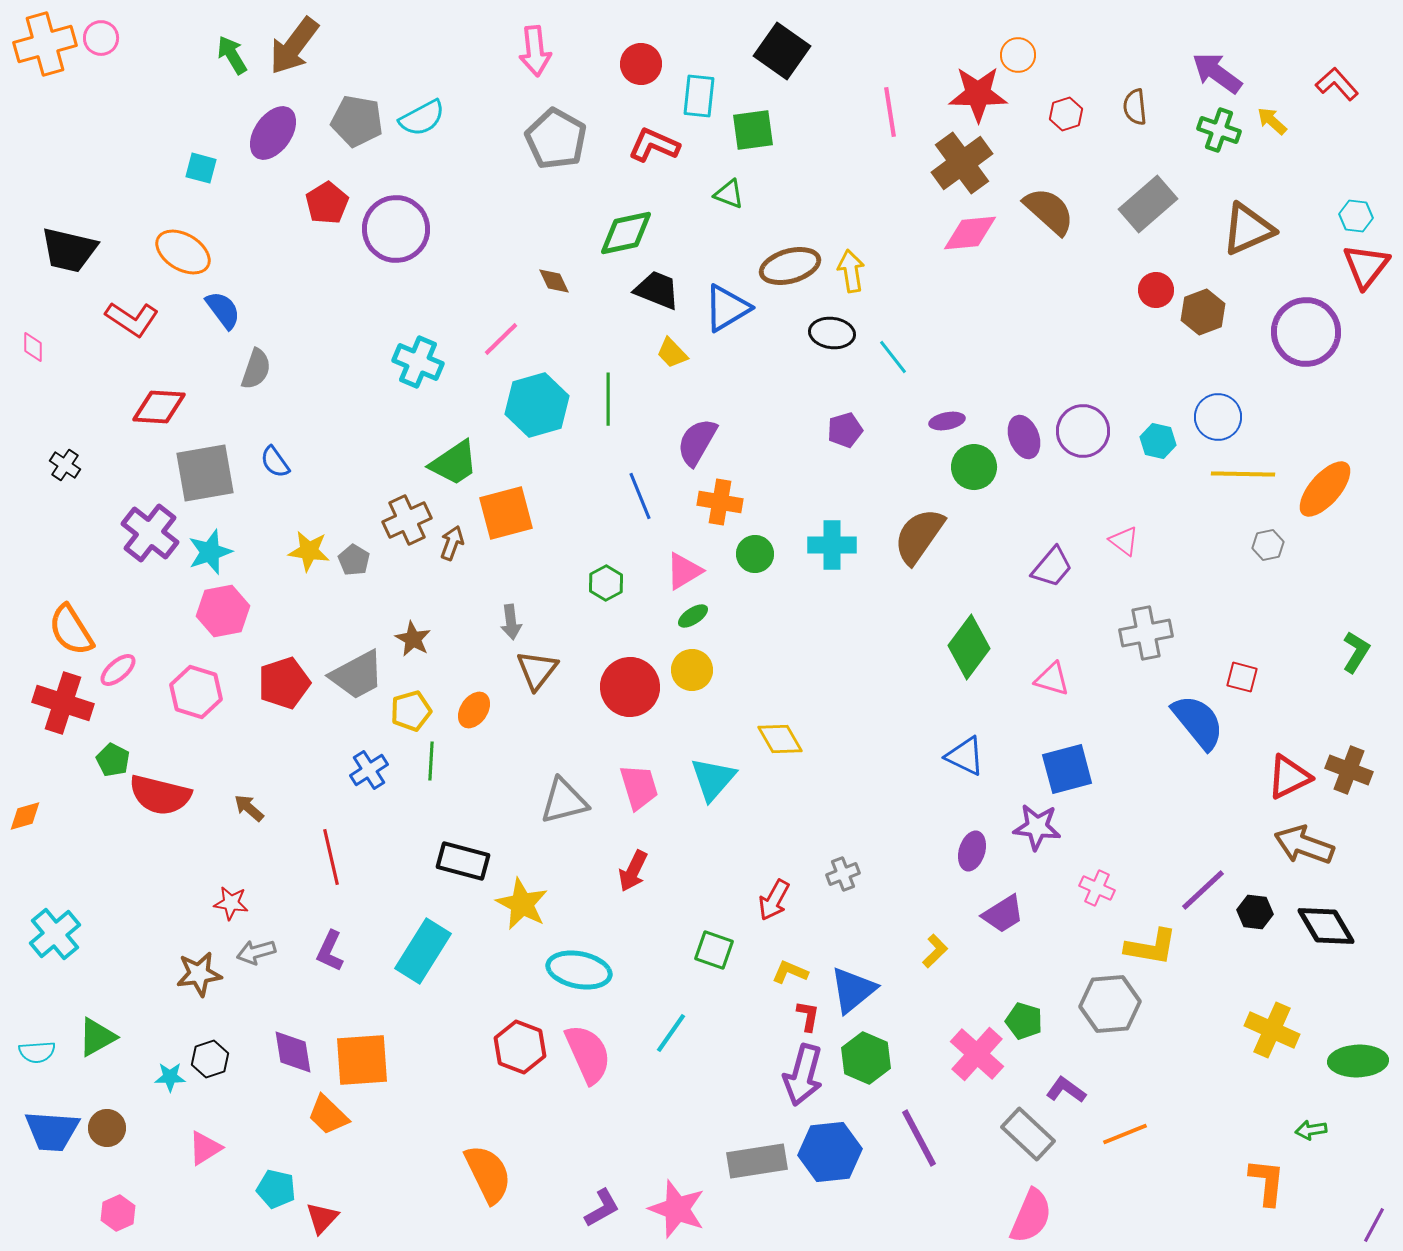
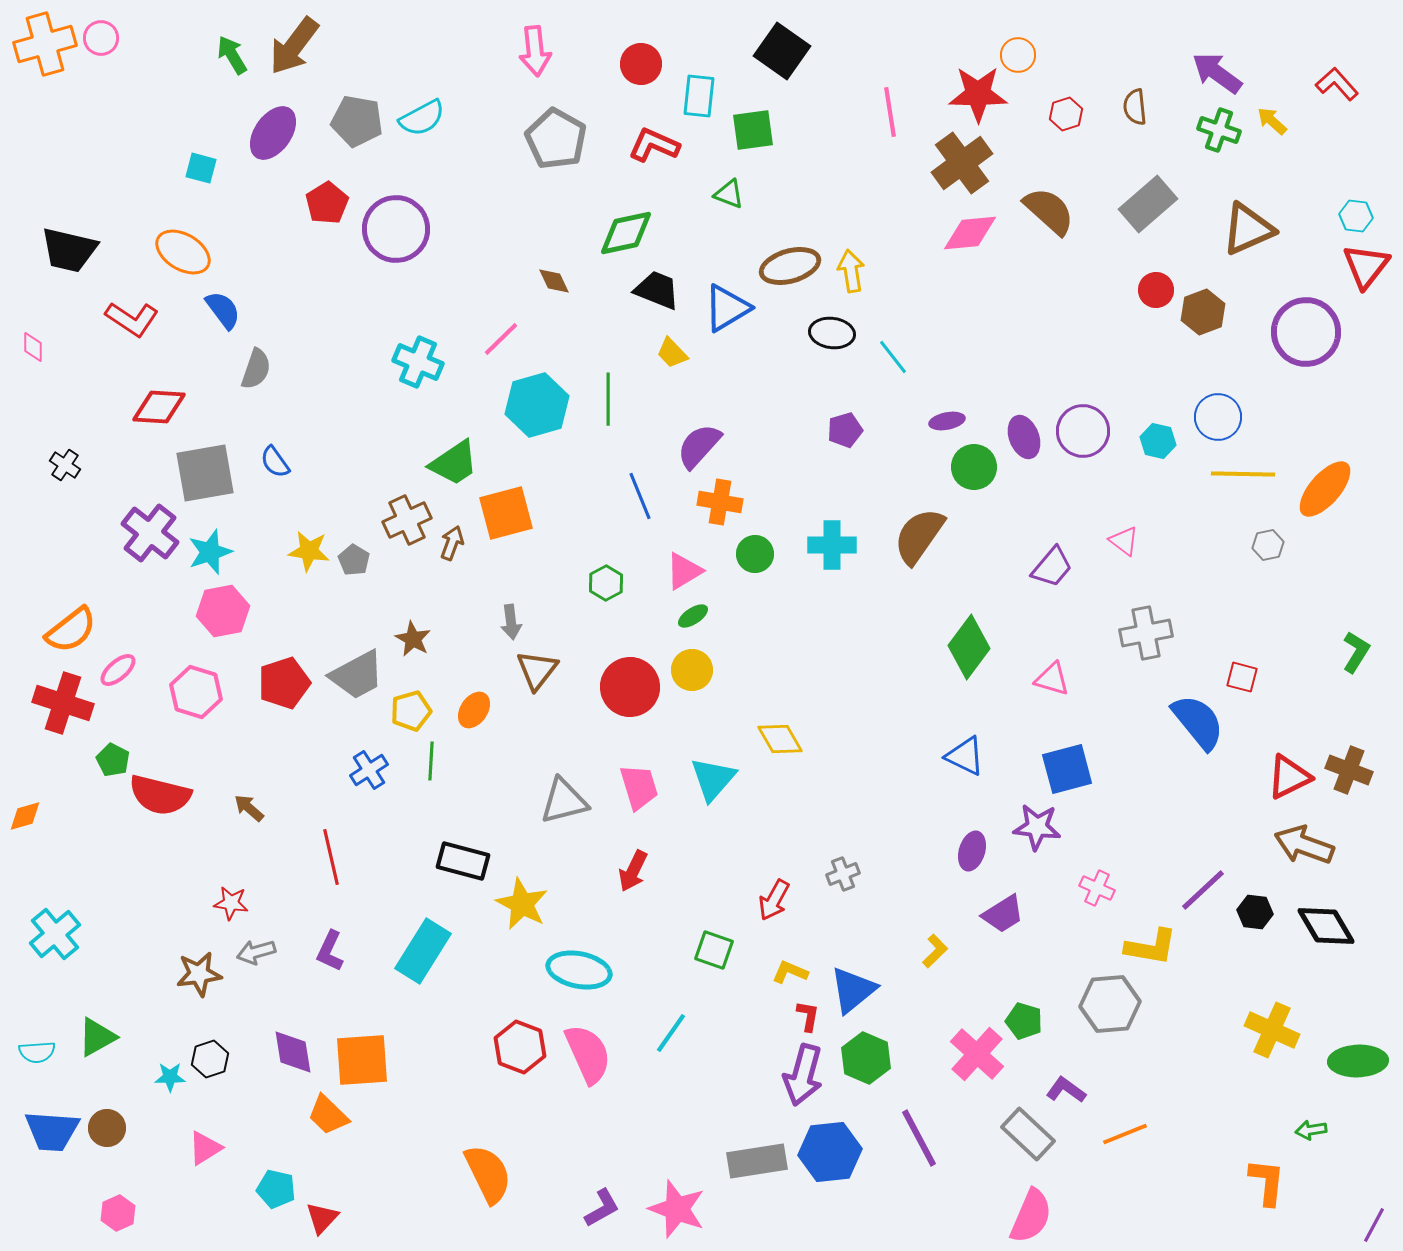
purple semicircle at (697, 442): moved 2 px right, 4 px down; rotated 12 degrees clockwise
orange semicircle at (71, 630): rotated 96 degrees counterclockwise
